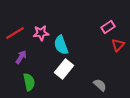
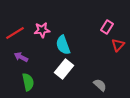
pink rectangle: moved 1 px left; rotated 24 degrees counterclockwise
pink star: moved 1 px right, 3 px up
cyan semicircle: moved 2 px right
purple arrow: rotated 96 degrees counterclockwise
green semicircle: moved 1 px left
